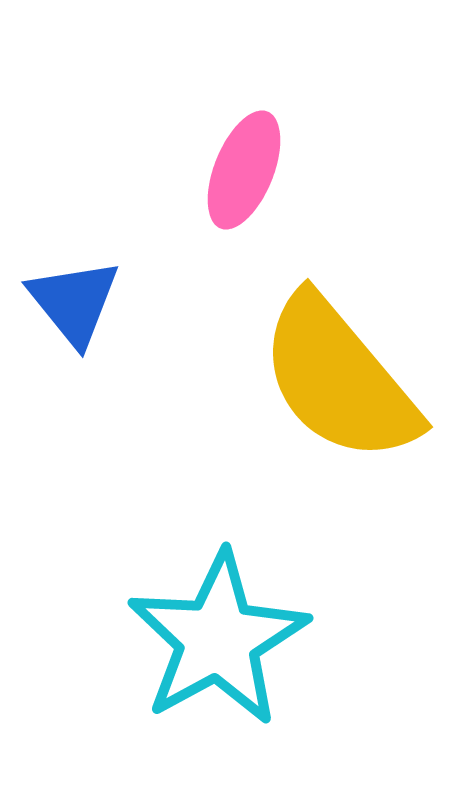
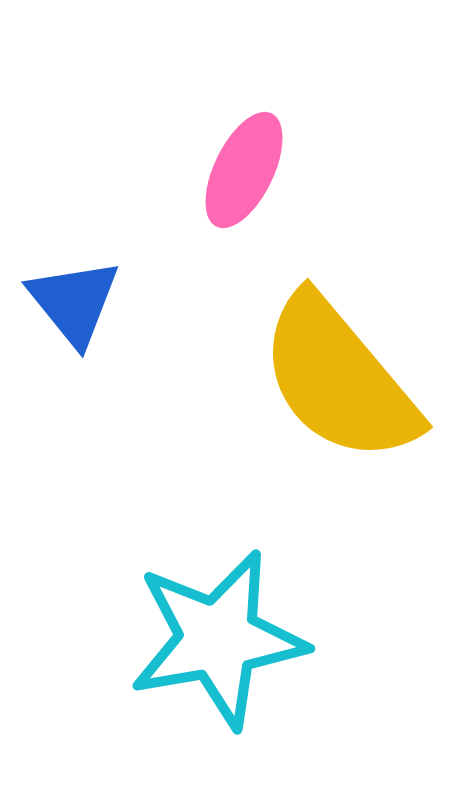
pink ellipse: rotated 4 degrees clockwise
cyan star: rotated 19 degrees clockwise
